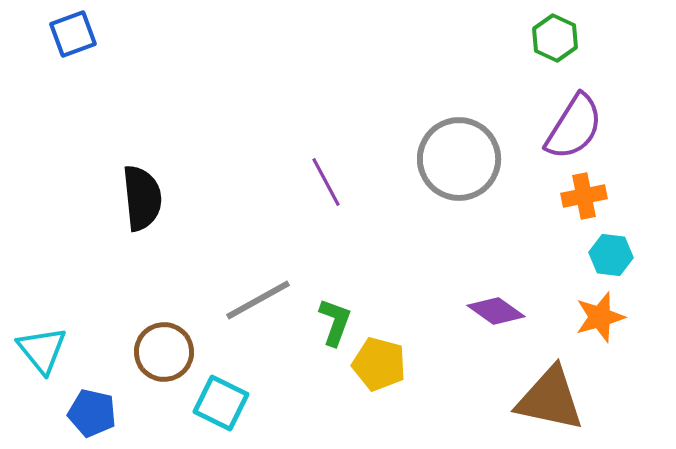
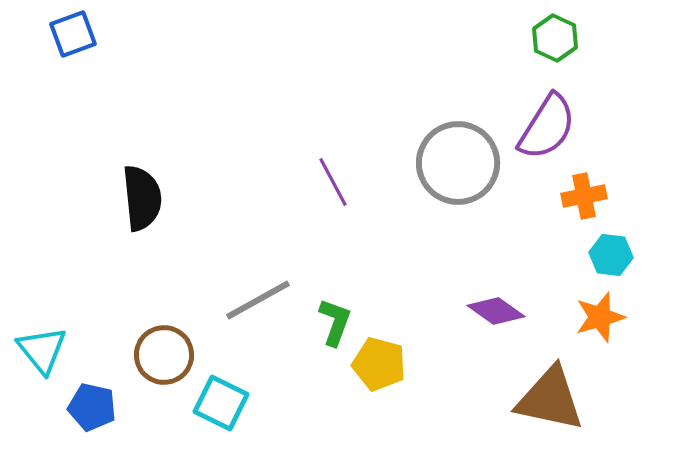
purple semicircle: moved 27 px left
gray circle: moved 1 px left, 4 px down
purple line: moved 7 px right
brown circle: moved 3 px down
blue pentagon: moved 6 px up
